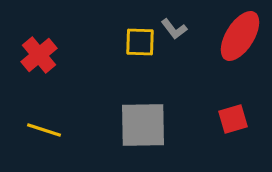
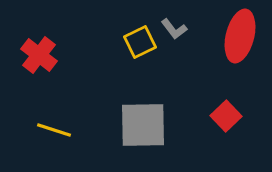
red ellipse: rotated 18 degrees counterclockwise
yellow square: rotated 28 degrees counterclockwise
red cross: rotated 12 degrees counterclockwise
red square: moved 7 px left, 3 px up; rotated 28 degrees counterclockwise
yellow line: moved 10 px right
